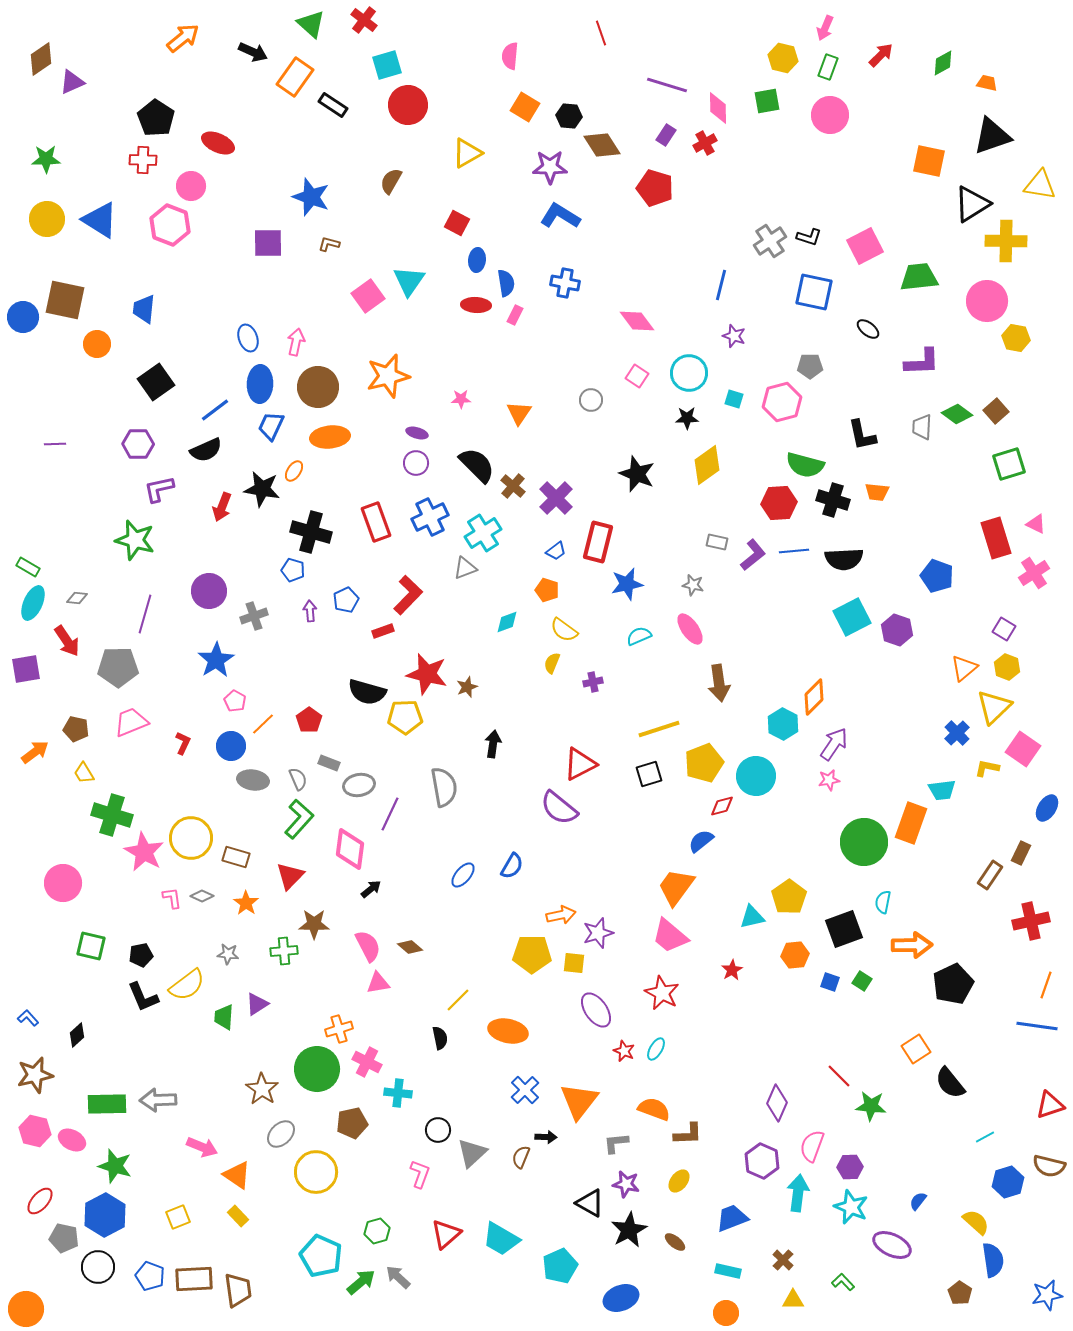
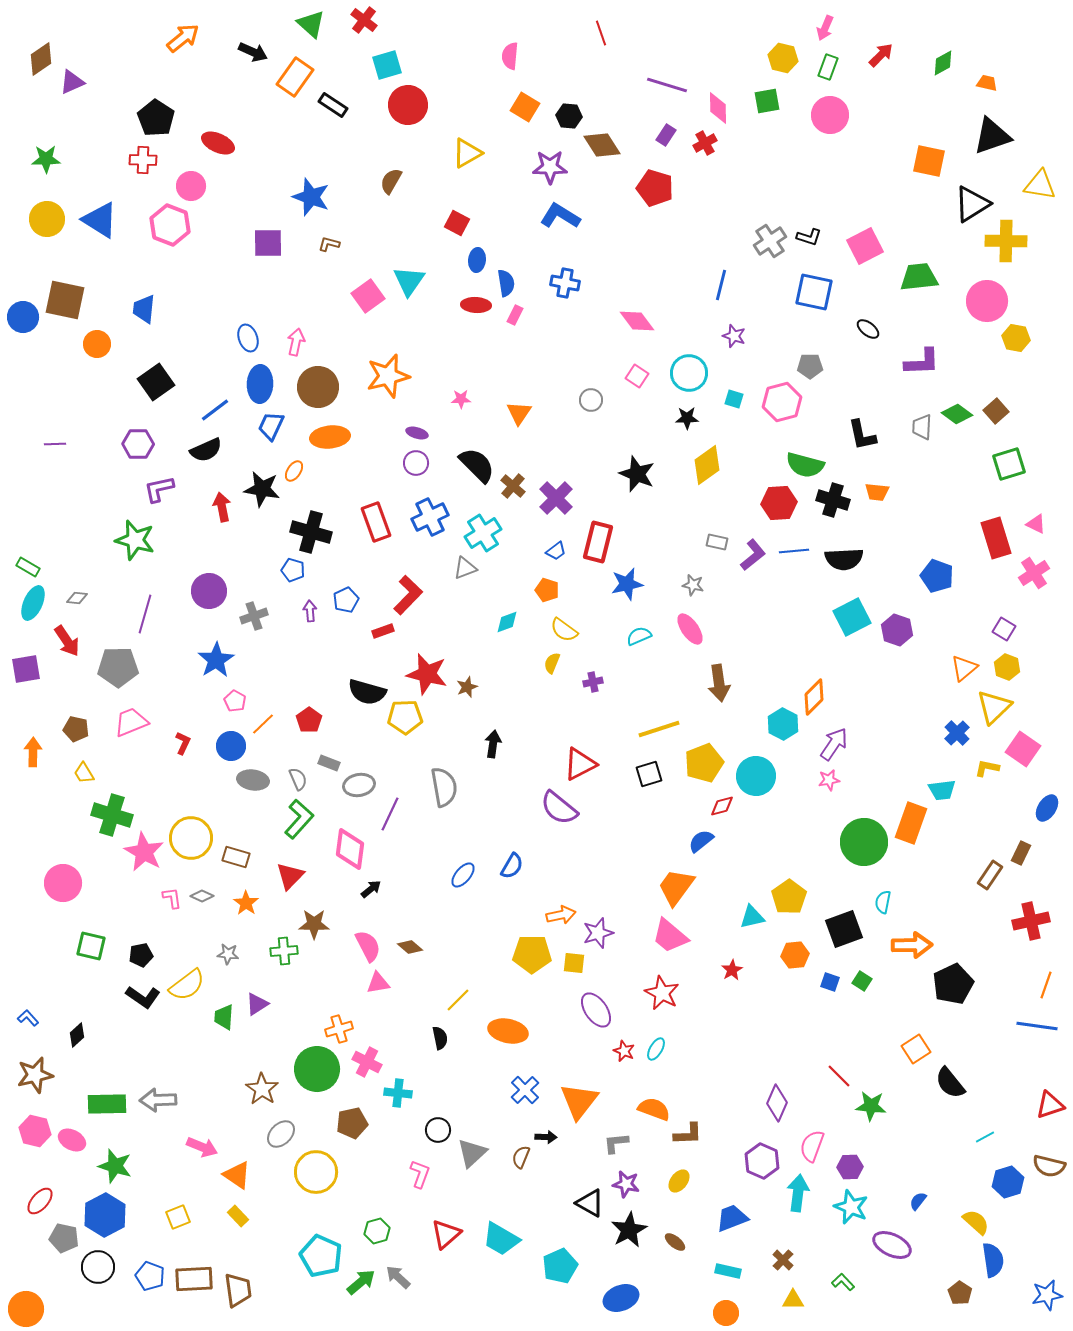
red arrow at (222, 507): rotated 148 degrees clockwise
orange arrow at (35, 752): moved 2 px left; rotated 52 degrees counterclockwise
black L-shape at (143, 997): rotated 32 degrees counterclockwise
